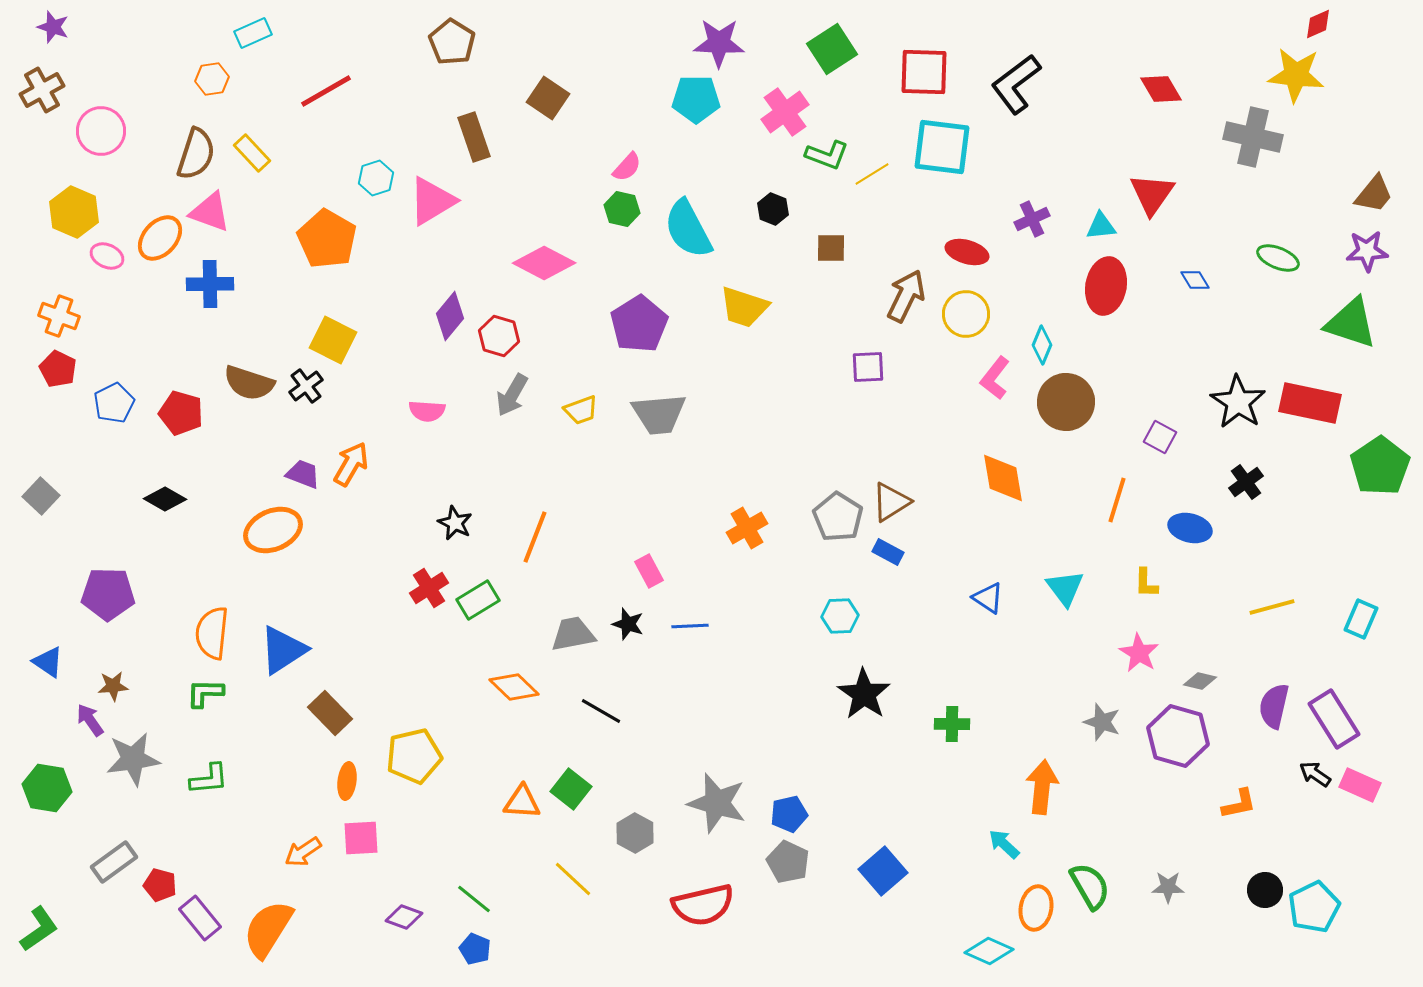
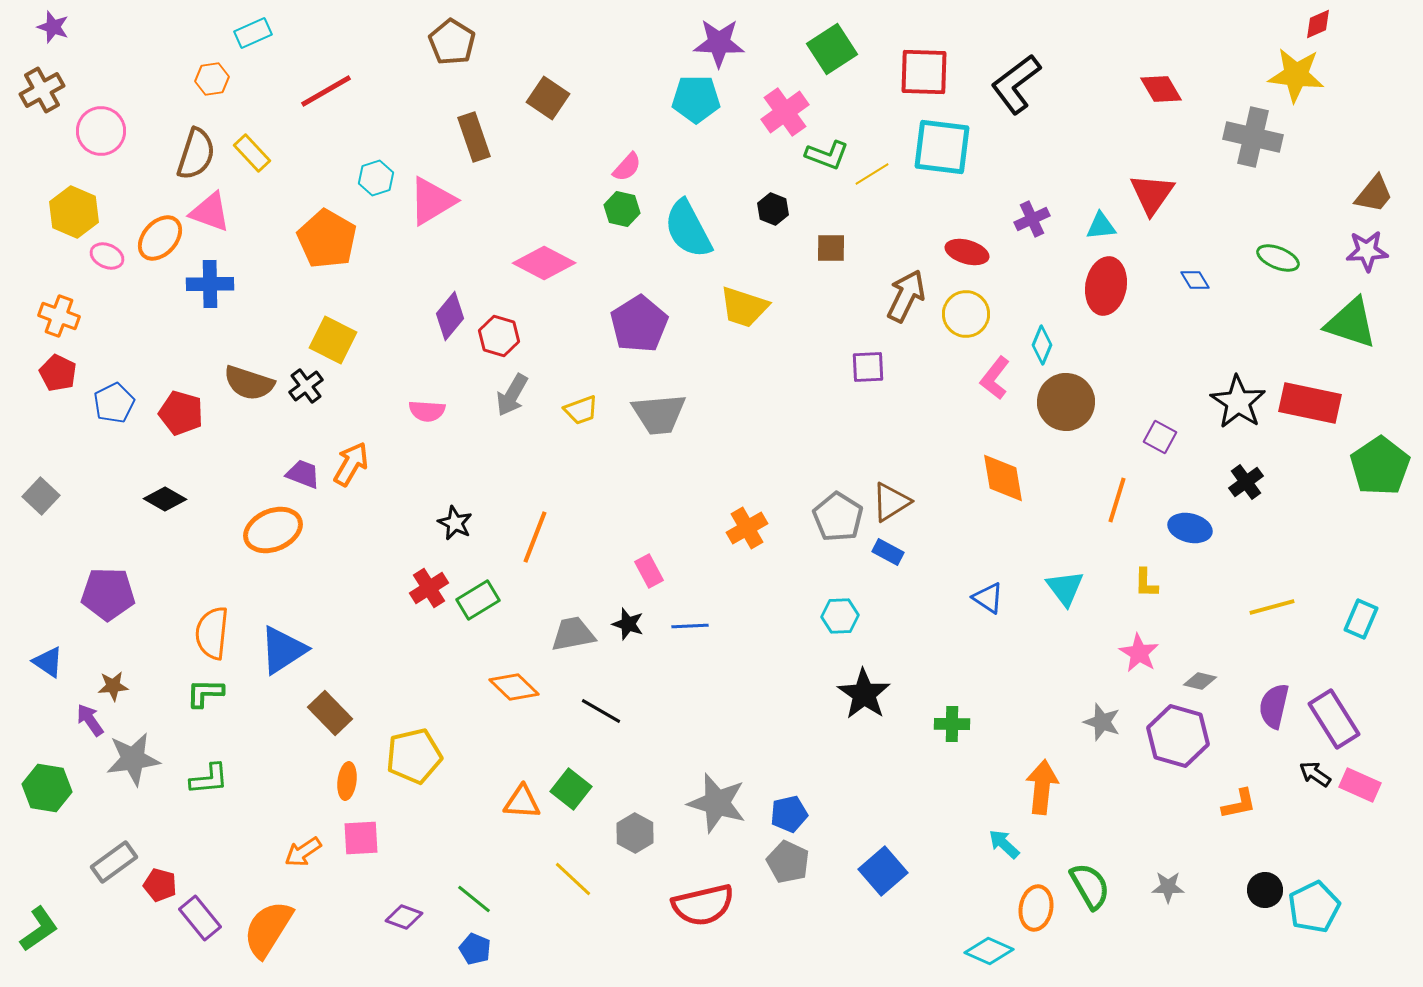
red pentagon at (58, 369): moved 4 px down
